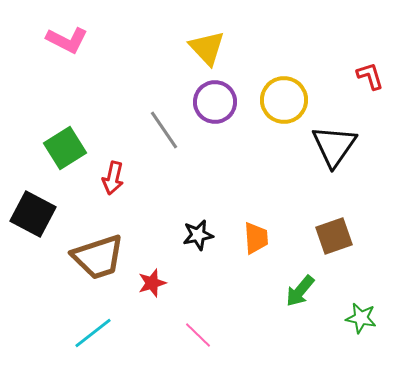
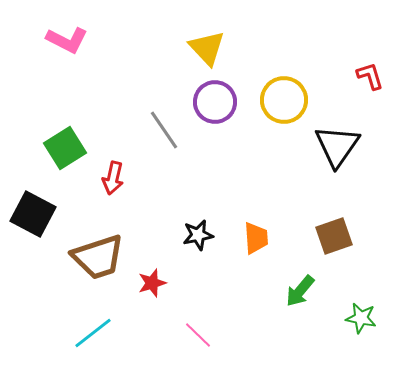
black triangle: moved 3 px right
